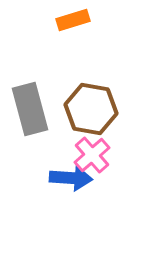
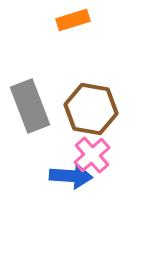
gray rectangle: moved 3 px up; rotated 6 degrees counterclockwise
blue arrow: moved 2 px up
